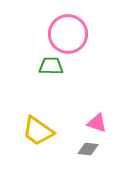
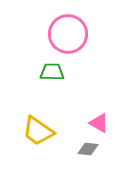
green trapezoid: moved 1 px right, 6 px down
pink triangle: moved 2 px right; rotated 10 degrees clockwise
